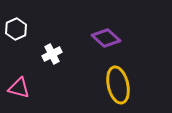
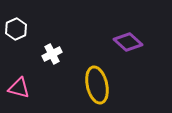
purple diamond: moved 22 px right, 4 px down
yellow ellipse: moved 21 px left
